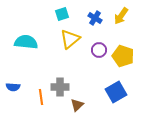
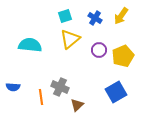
cyan square: moved 3 px right, 2 px down
cyan semicircle: moved 4 px right, 3 px down
yellow pentagon: rotated 30 degrees clockwise
gray cross: rotated 24 degrees clockwise
